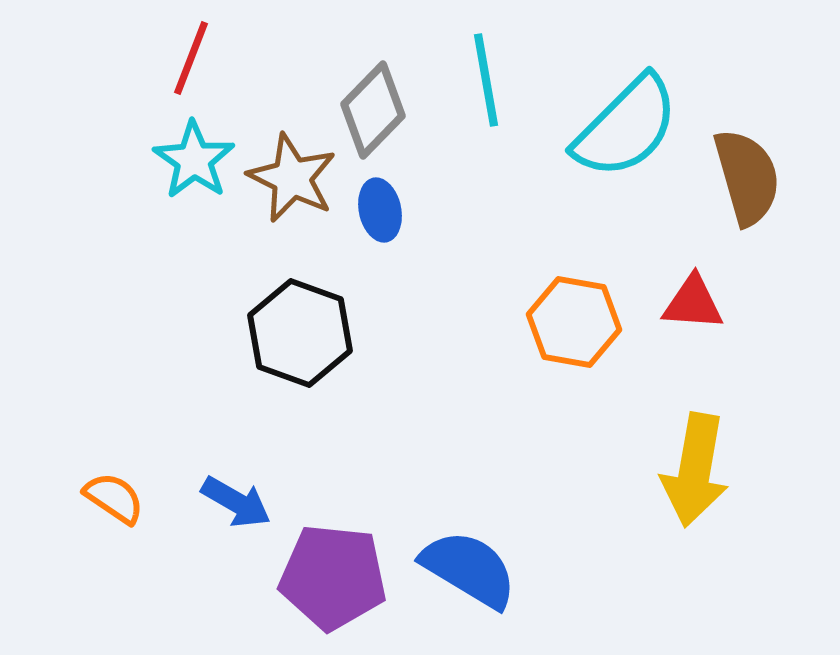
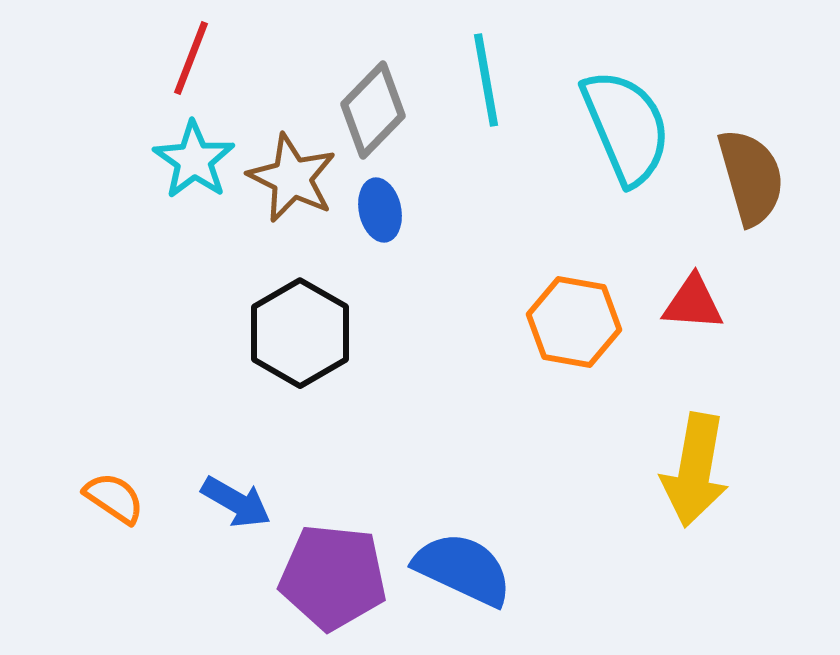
cyan semicircle: rotated 68 degrees counterclockwise
brown semicircle: moved 4 px right
black hexagon: rotated 10 degrees clockwise
blue semicircle: moved 6 px left; rotated 6 degrees counterclockwise
